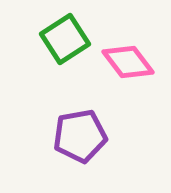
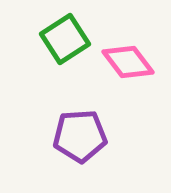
purple pentagon: rotated 6 degrees clockwise
